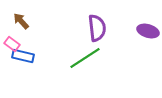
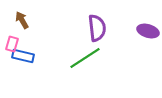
brown arrow: moved 1 px right, 1 px up; rotated 12 degrees clockwise
pink rectangle: rotated 70 degrees clockwise
